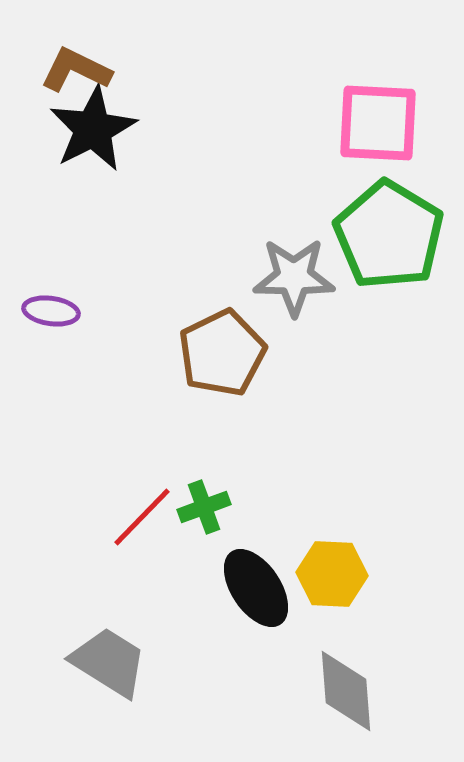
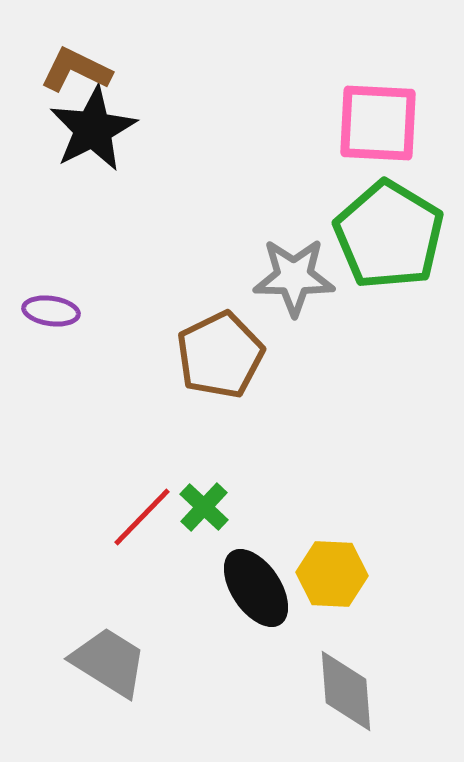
brown pentagon: moved 2 px left, 2 px down
green cross: rotated 27 degrees counterclockwise
